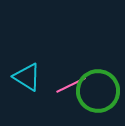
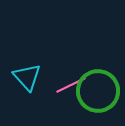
cyan triangle: rotated 16 degrees clockwise
